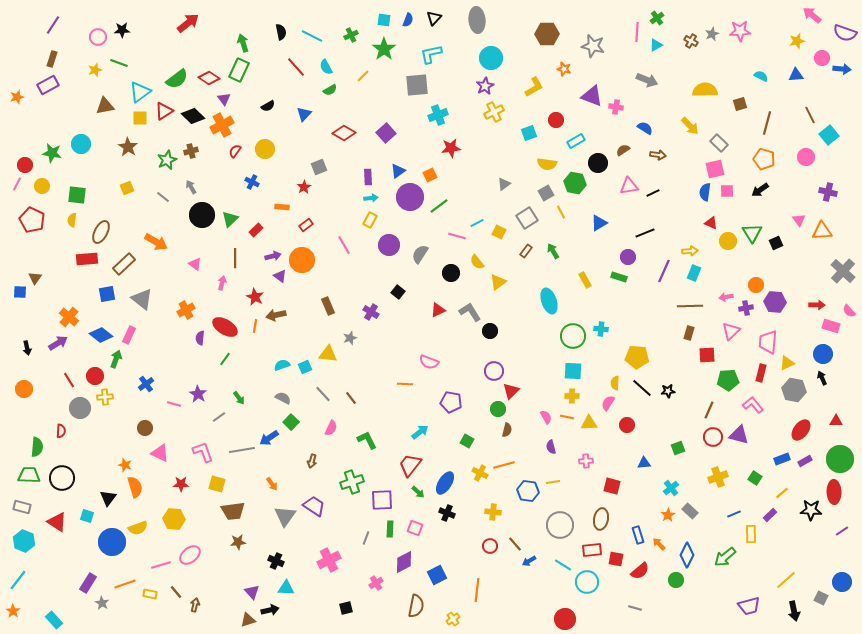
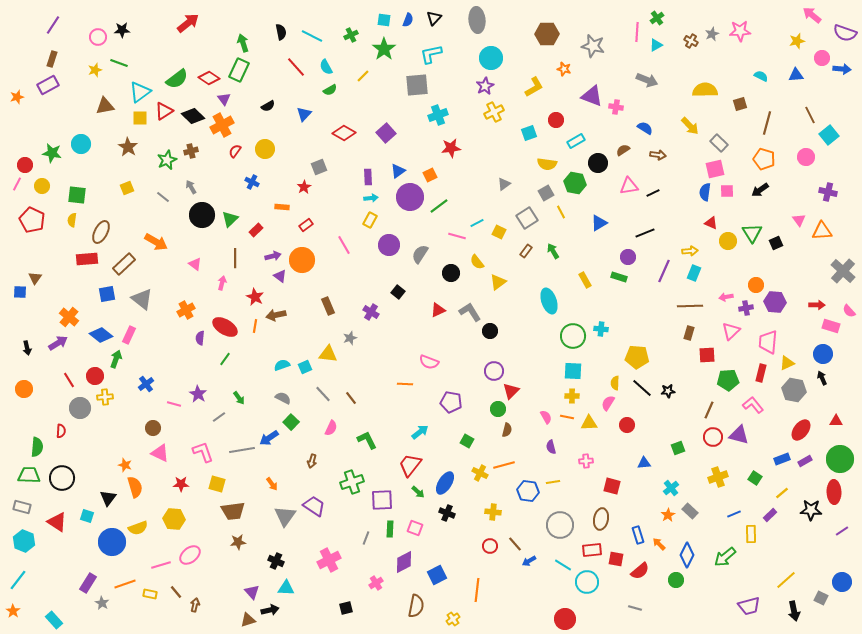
brown circle at (145, 428): moved 8 px right
